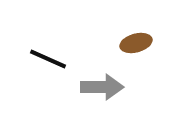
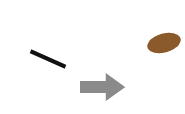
brown ellipse: moved 28 px right
